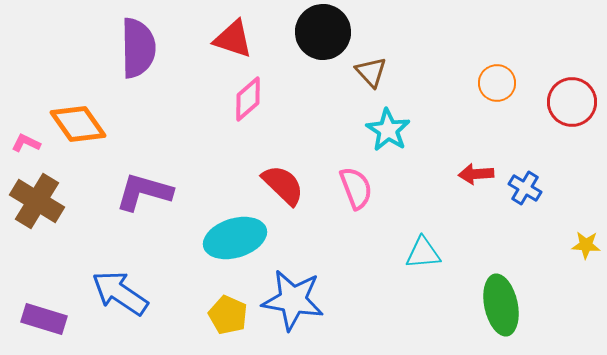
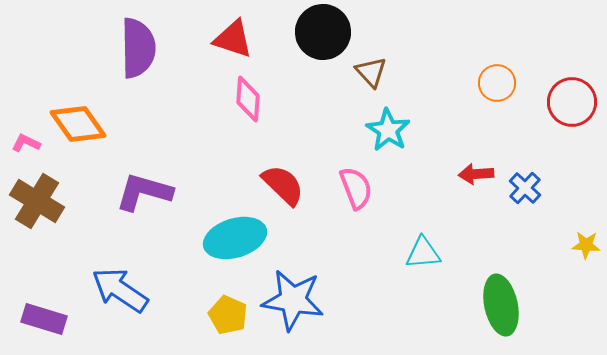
pink diamond: rotated 45 degrees counterclockwise
blue cross: rotated 12 degrees clockwise
blue arrow: moved 3 px up
